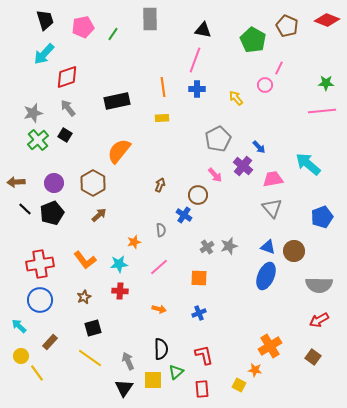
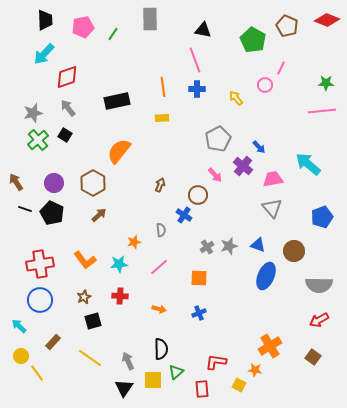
black trapezoid at (45, 20): rotated 15 degrees clockwise
pink line at (195, 60): rotated 40 degrees counterclockwise
pink line at (279, 68): moved 2 px right
brown arrow at (16, 182): rotated 60 degrees clockwise
black line at (25, 209): rotated 24 degrees counterclockwise
black pentagon at (52, 213): rotated 25 degrees counterclockwise
blue triangle at (268, 247): moved 10 px left, 2 px up
red cross at (120, 291): moved 5 px down
black square at (93, 328): moved 7 px up
brown rectangle at (50, 342): moved 3 px right
red L-shape at (204, 355): moved 12 px right, 7 px down; rotated 70 degrees counterclockwise
